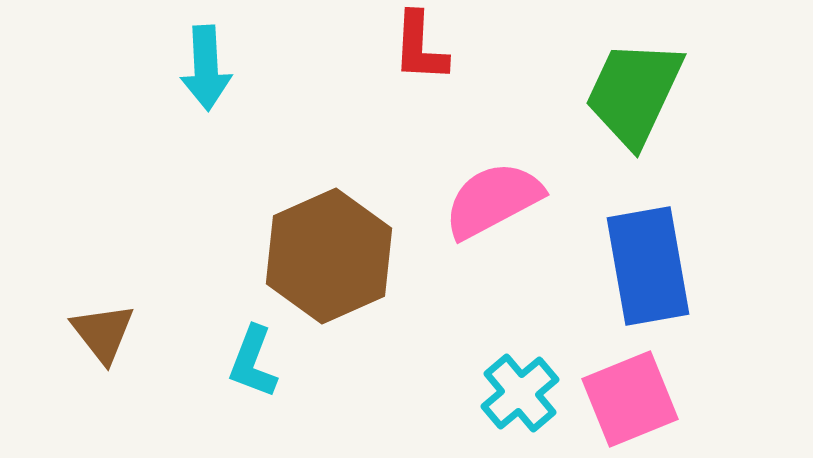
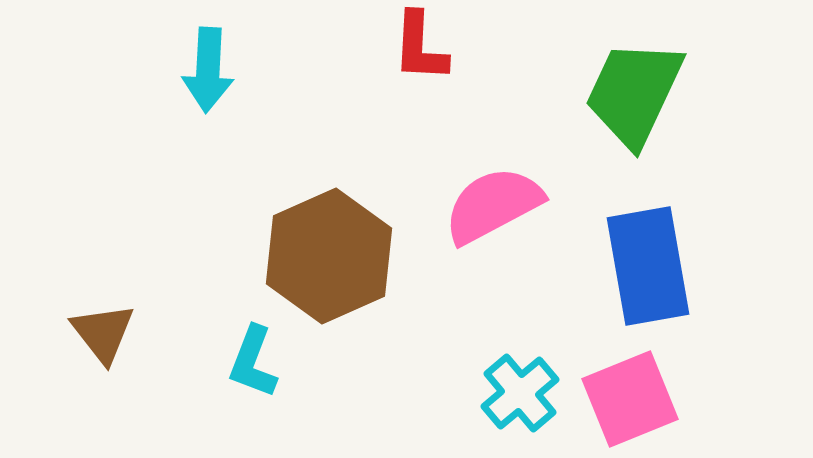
cyan arrow: moved 2 px right, 2 px down; rotated 6 degrees clockwise
pink semicircle: moved 5 px down
